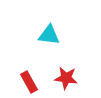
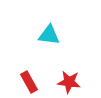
red star: moved 3 px right, 4 px down
